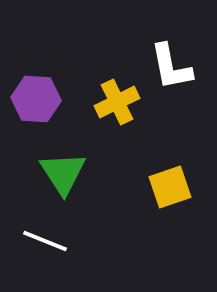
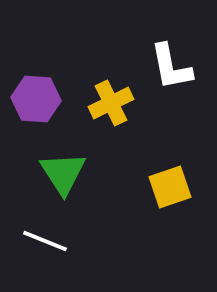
yellow cross: moved 6 px left, 1 px down
